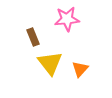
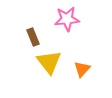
yellow triangle: moved 1 px left, 1 px up
orange triangle: moved 2 px right
